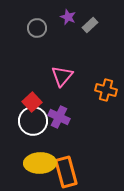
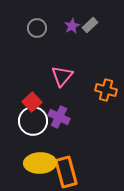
purple star: moved 4 px right, 9 px down; rotated 21 degrees clockwise
